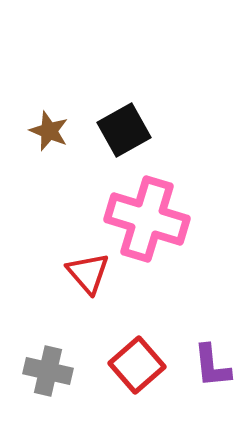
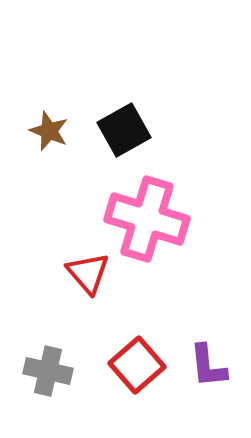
purple L-shape: moved 4 px left
